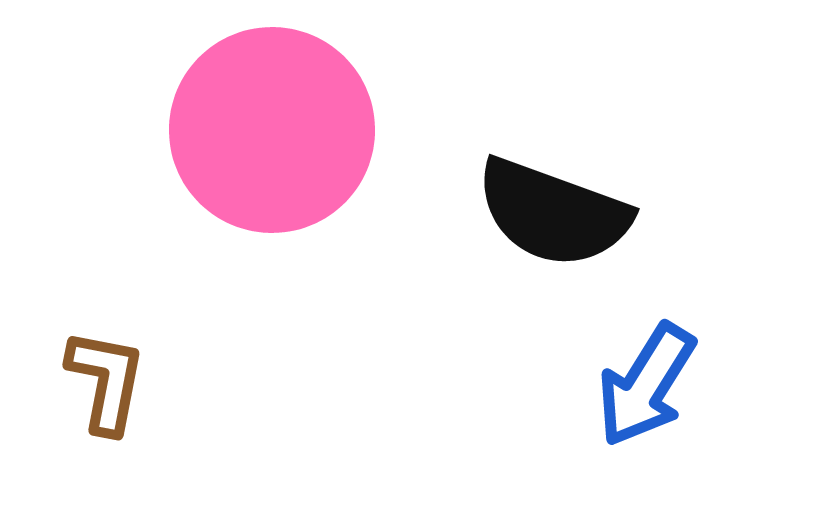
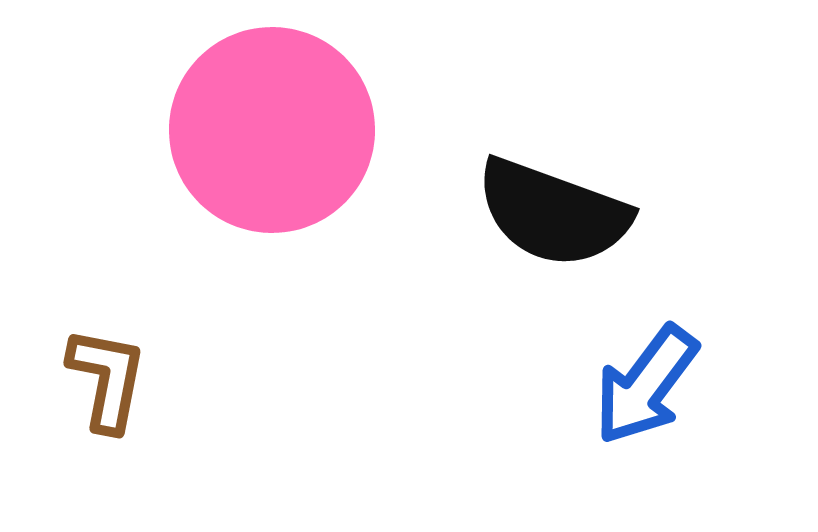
brown L-shape: moved 1 px right, 2 px up
blue arrow: rotated 5 degrees clockwise
